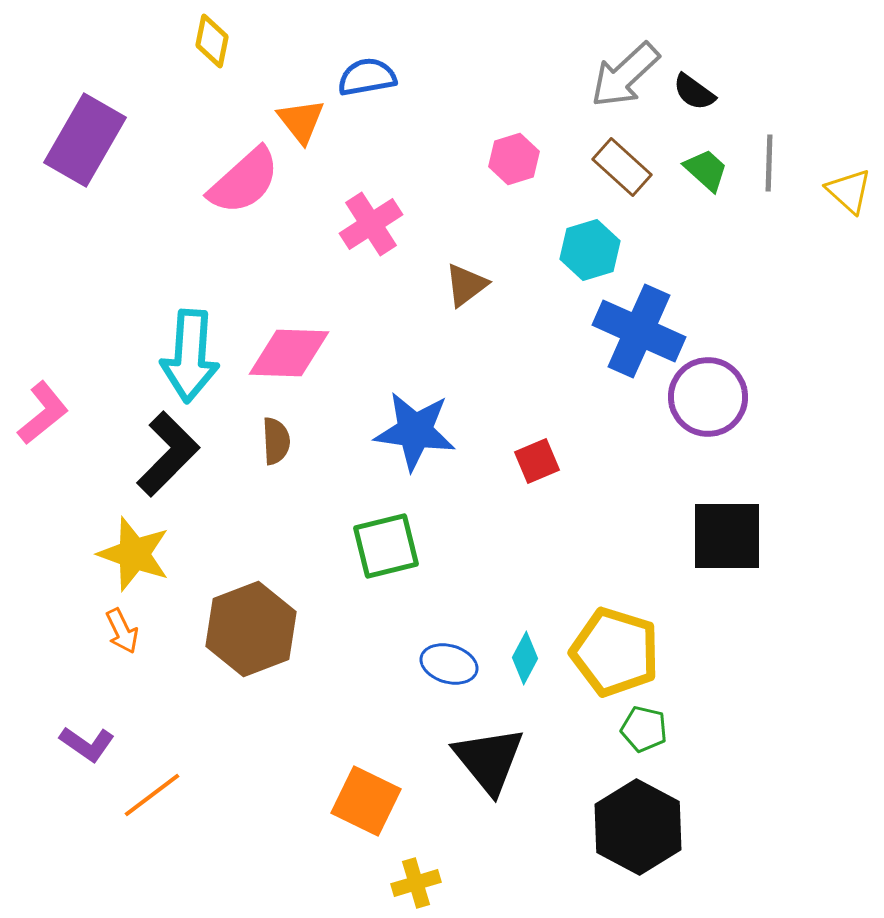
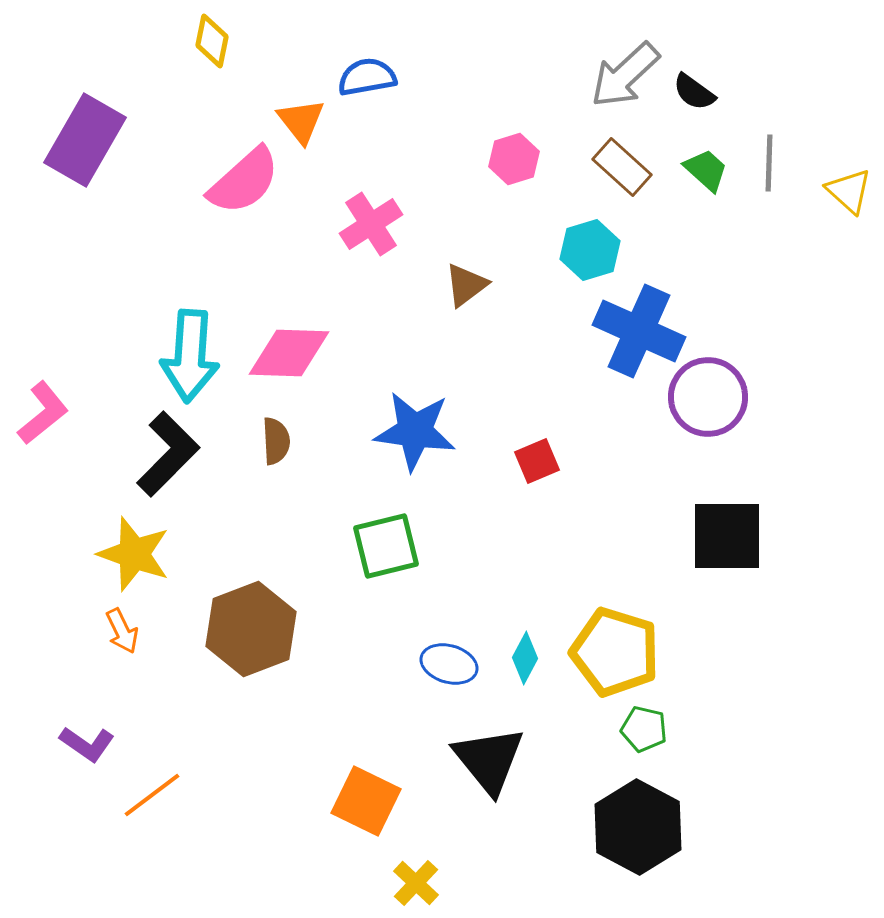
yellow cross: rotated 30 degrees counterclockwise
